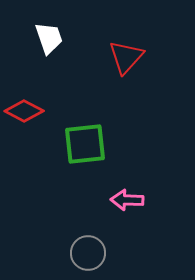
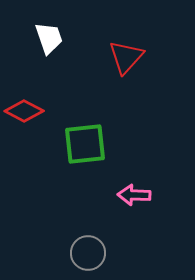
pink arrow: moved 7 px right, 5 px up
